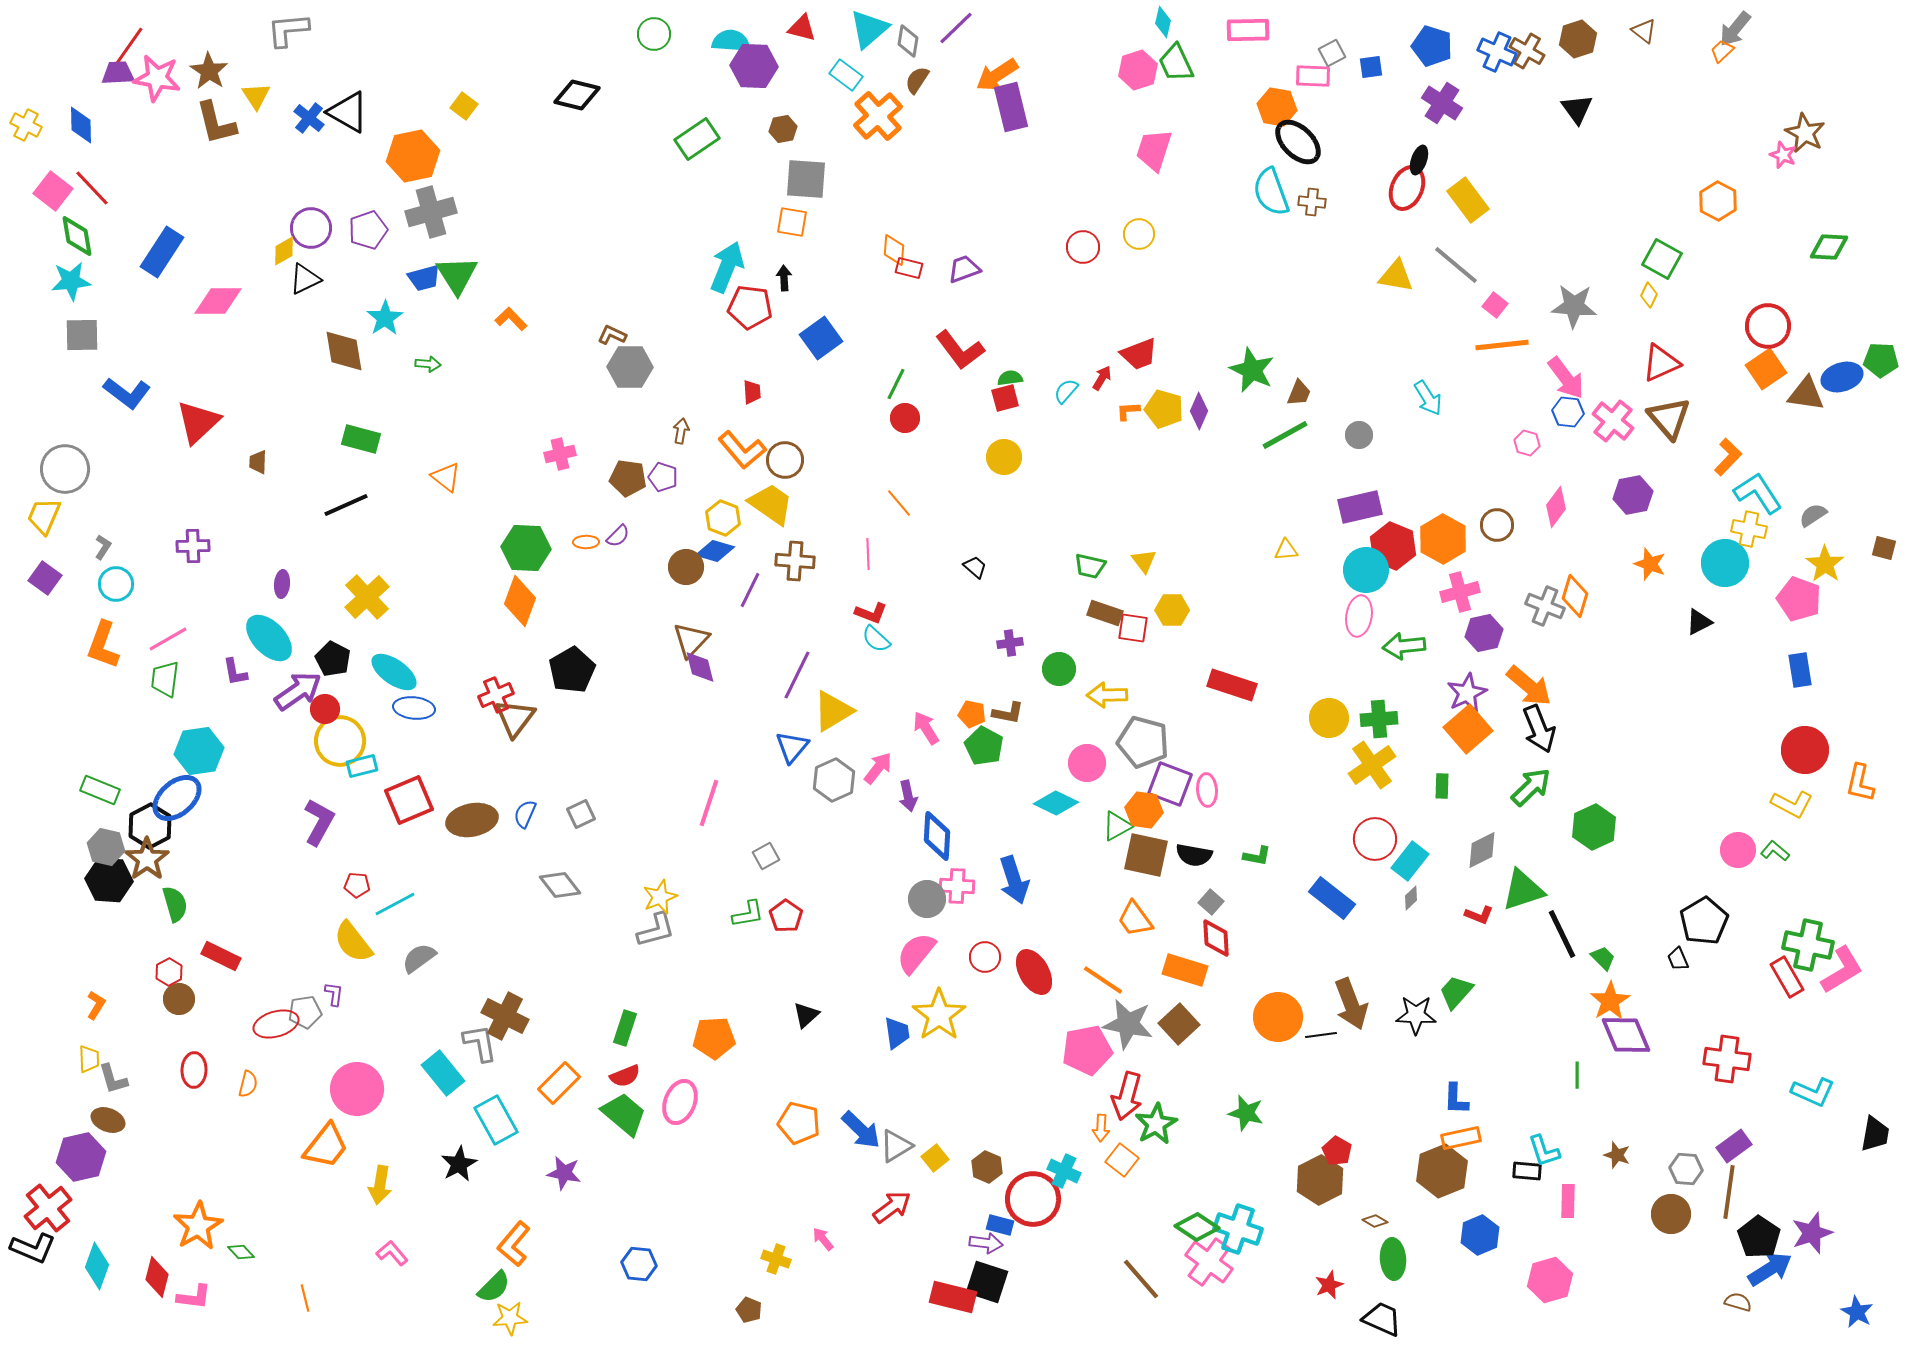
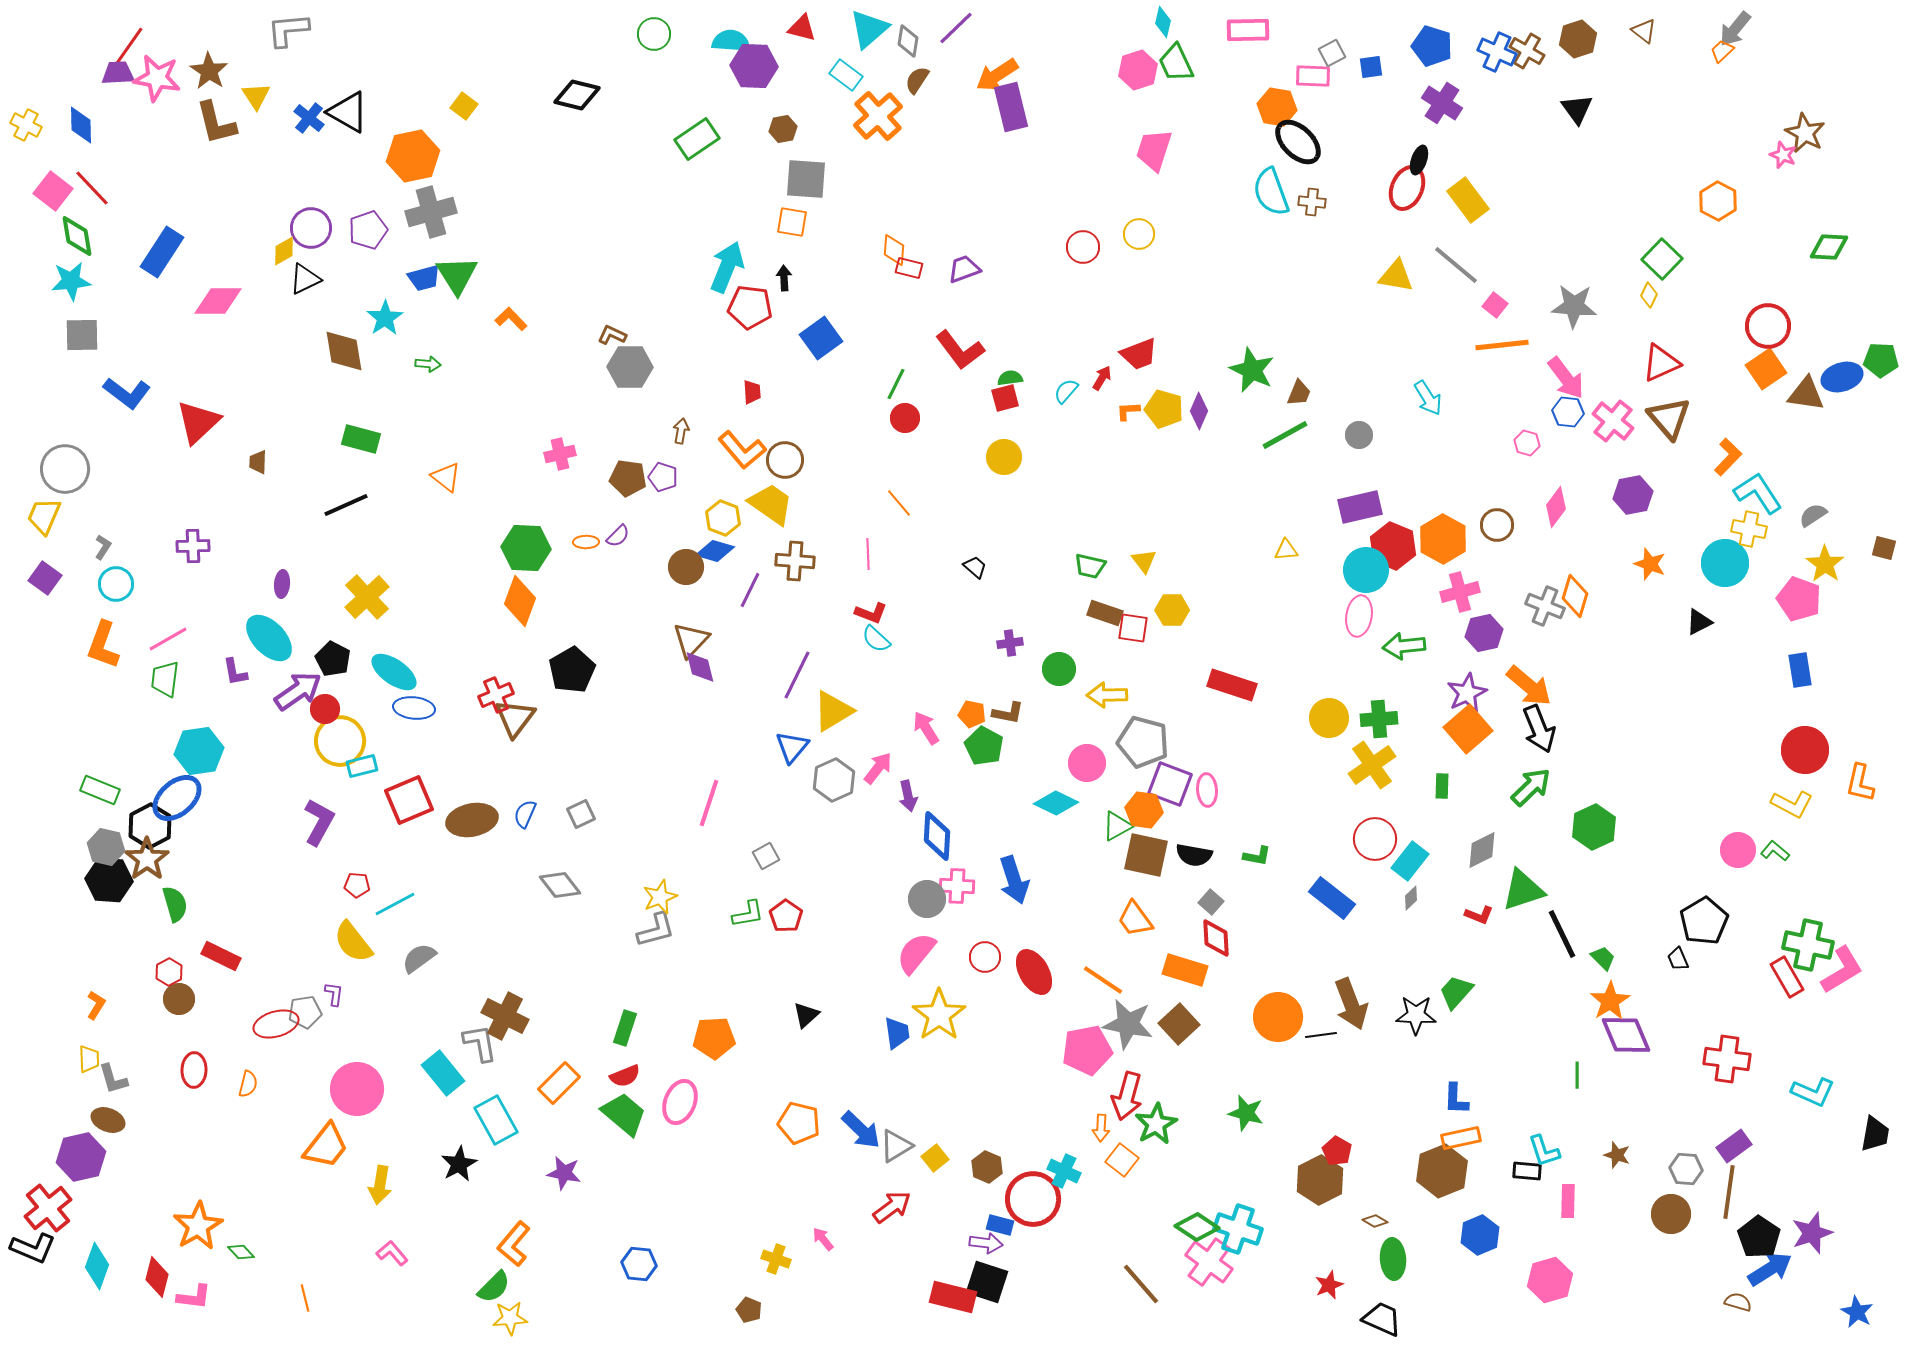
green square at (1662, 259): rotated 15 degrees clockwise
brown line at (1141, 1279): moved 5 px down
